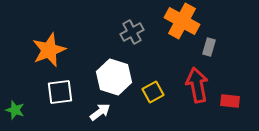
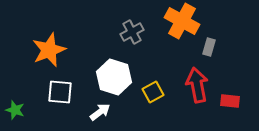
white square: rotated 12 degrees clockwise
